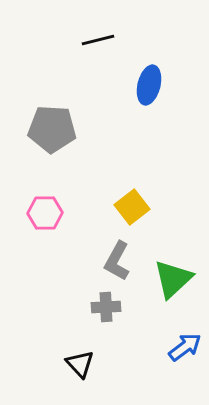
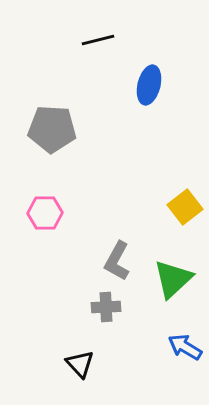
yellow square: moved 53 px right
blue arrow: rotated 112 degrees counterclockwise
